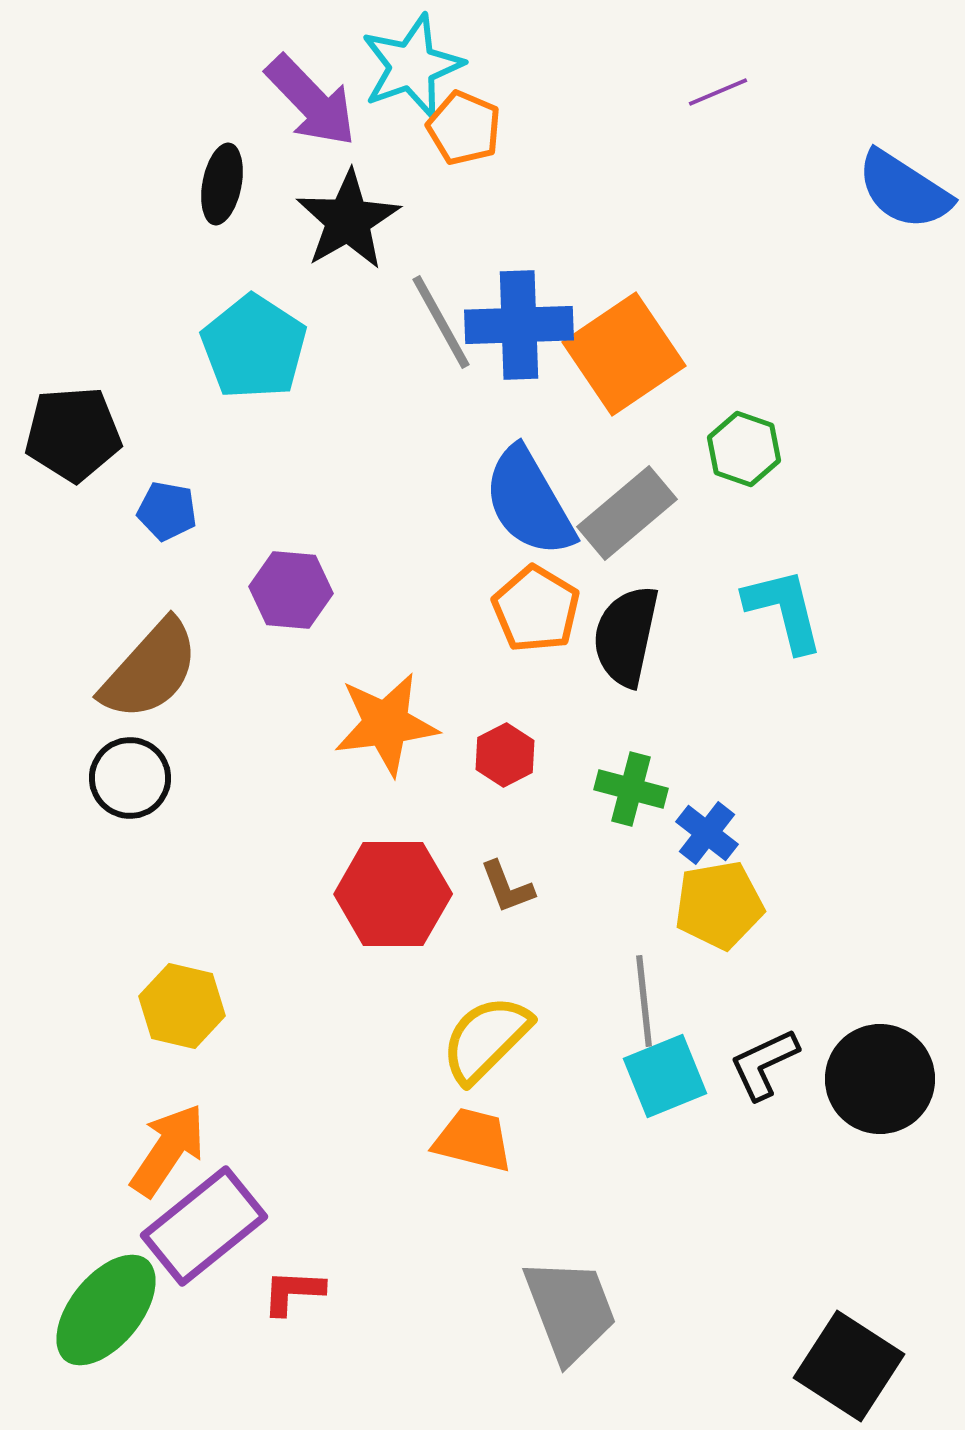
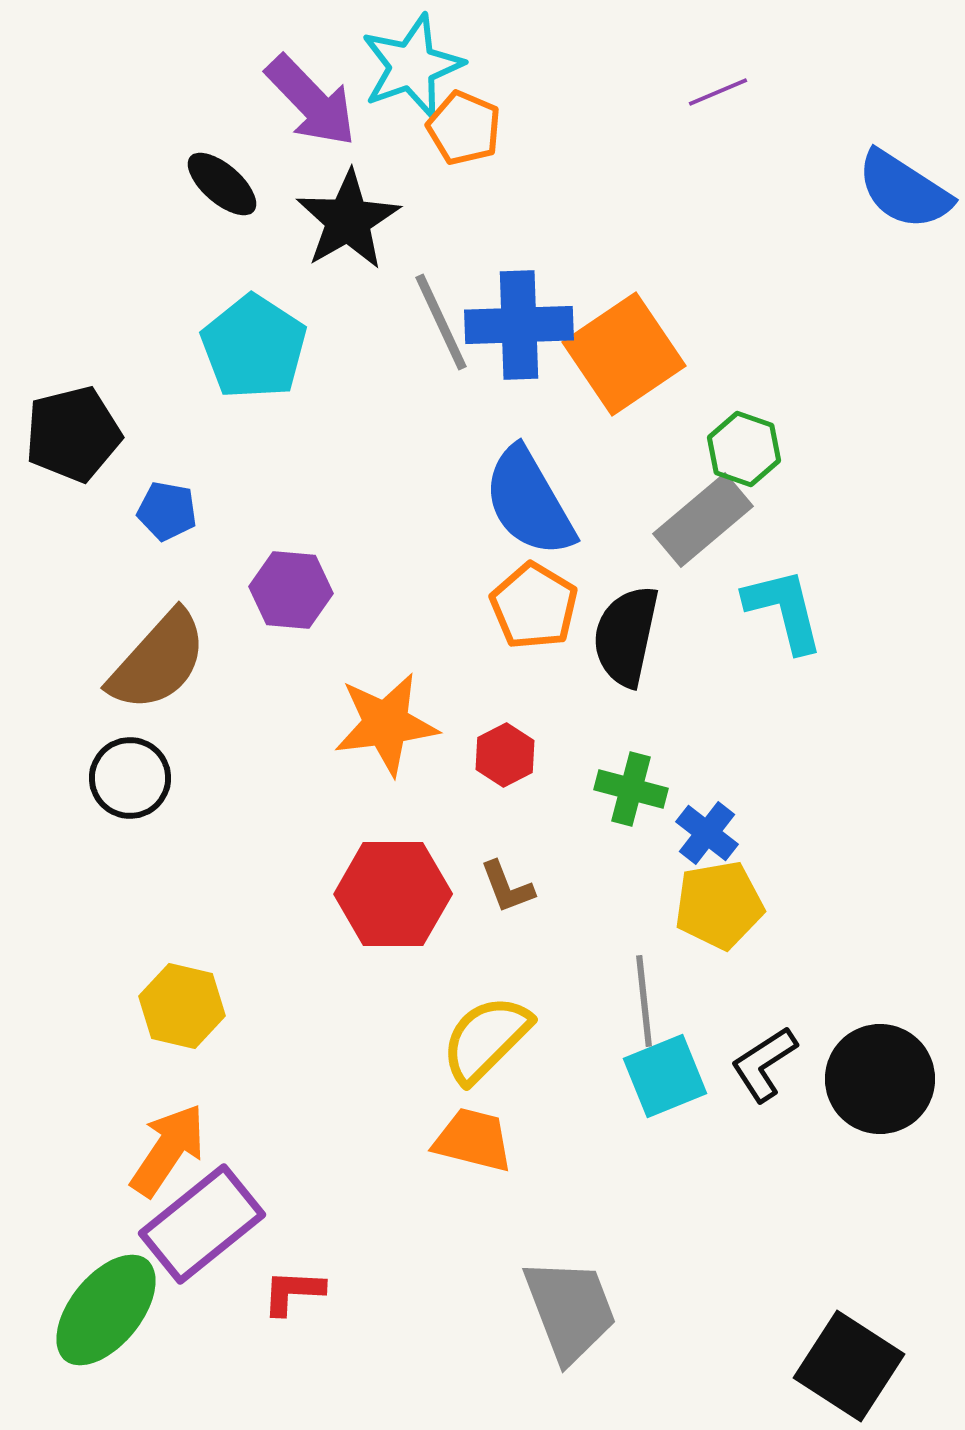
black ellipse at (222, 184): rotated 60 degrees counterclockwise
gray line at (441, 322): rotated 4 degrees clockwise
black pentagon at (73, 434): rotated 10 degrees counterclockwise
gray rectangle at (627, 513): moved 76 px right, 7 px down
orange pentagon at (536, 609): moved 2 px left, 3 px up
brown semicircle at (150, 670): moved 8 px right, 9 px up
black L-shape at (764, 1064): rotated 8 degrees counterclockwise
purple rectangle at (204, 1226): moved 2 px left, 2 px up
